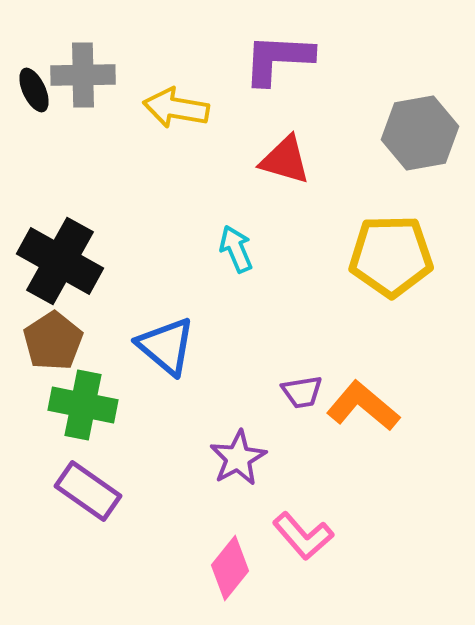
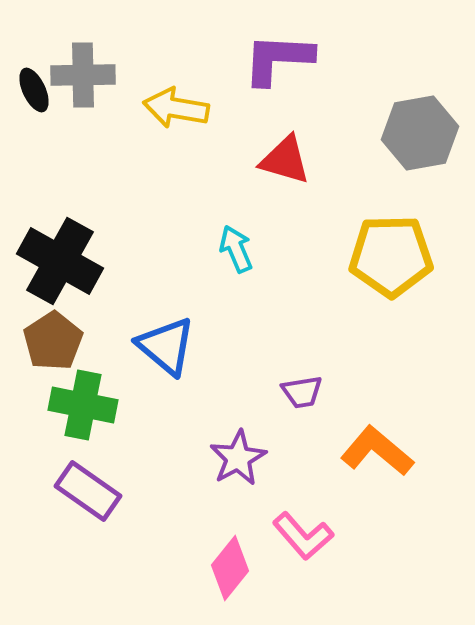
orange L-shape: moved 14 px right, 45 px down
